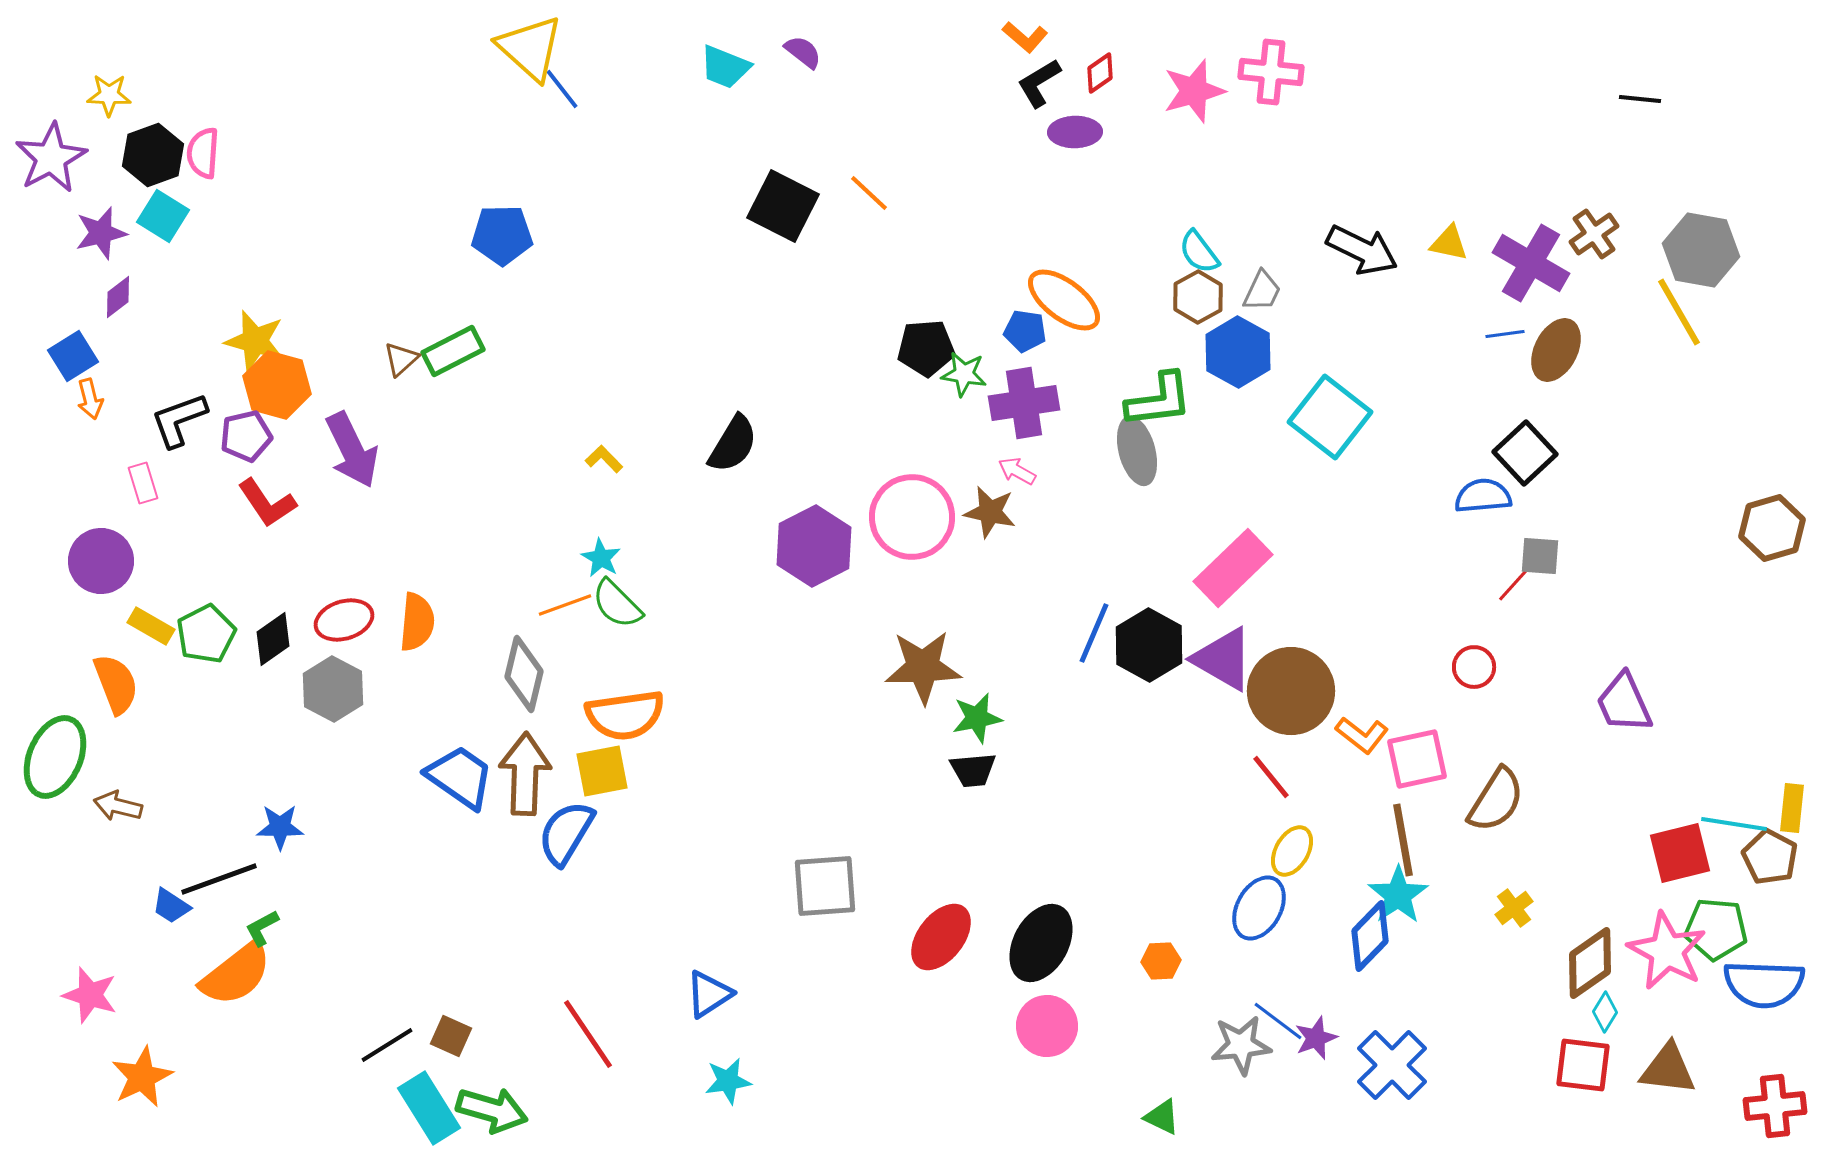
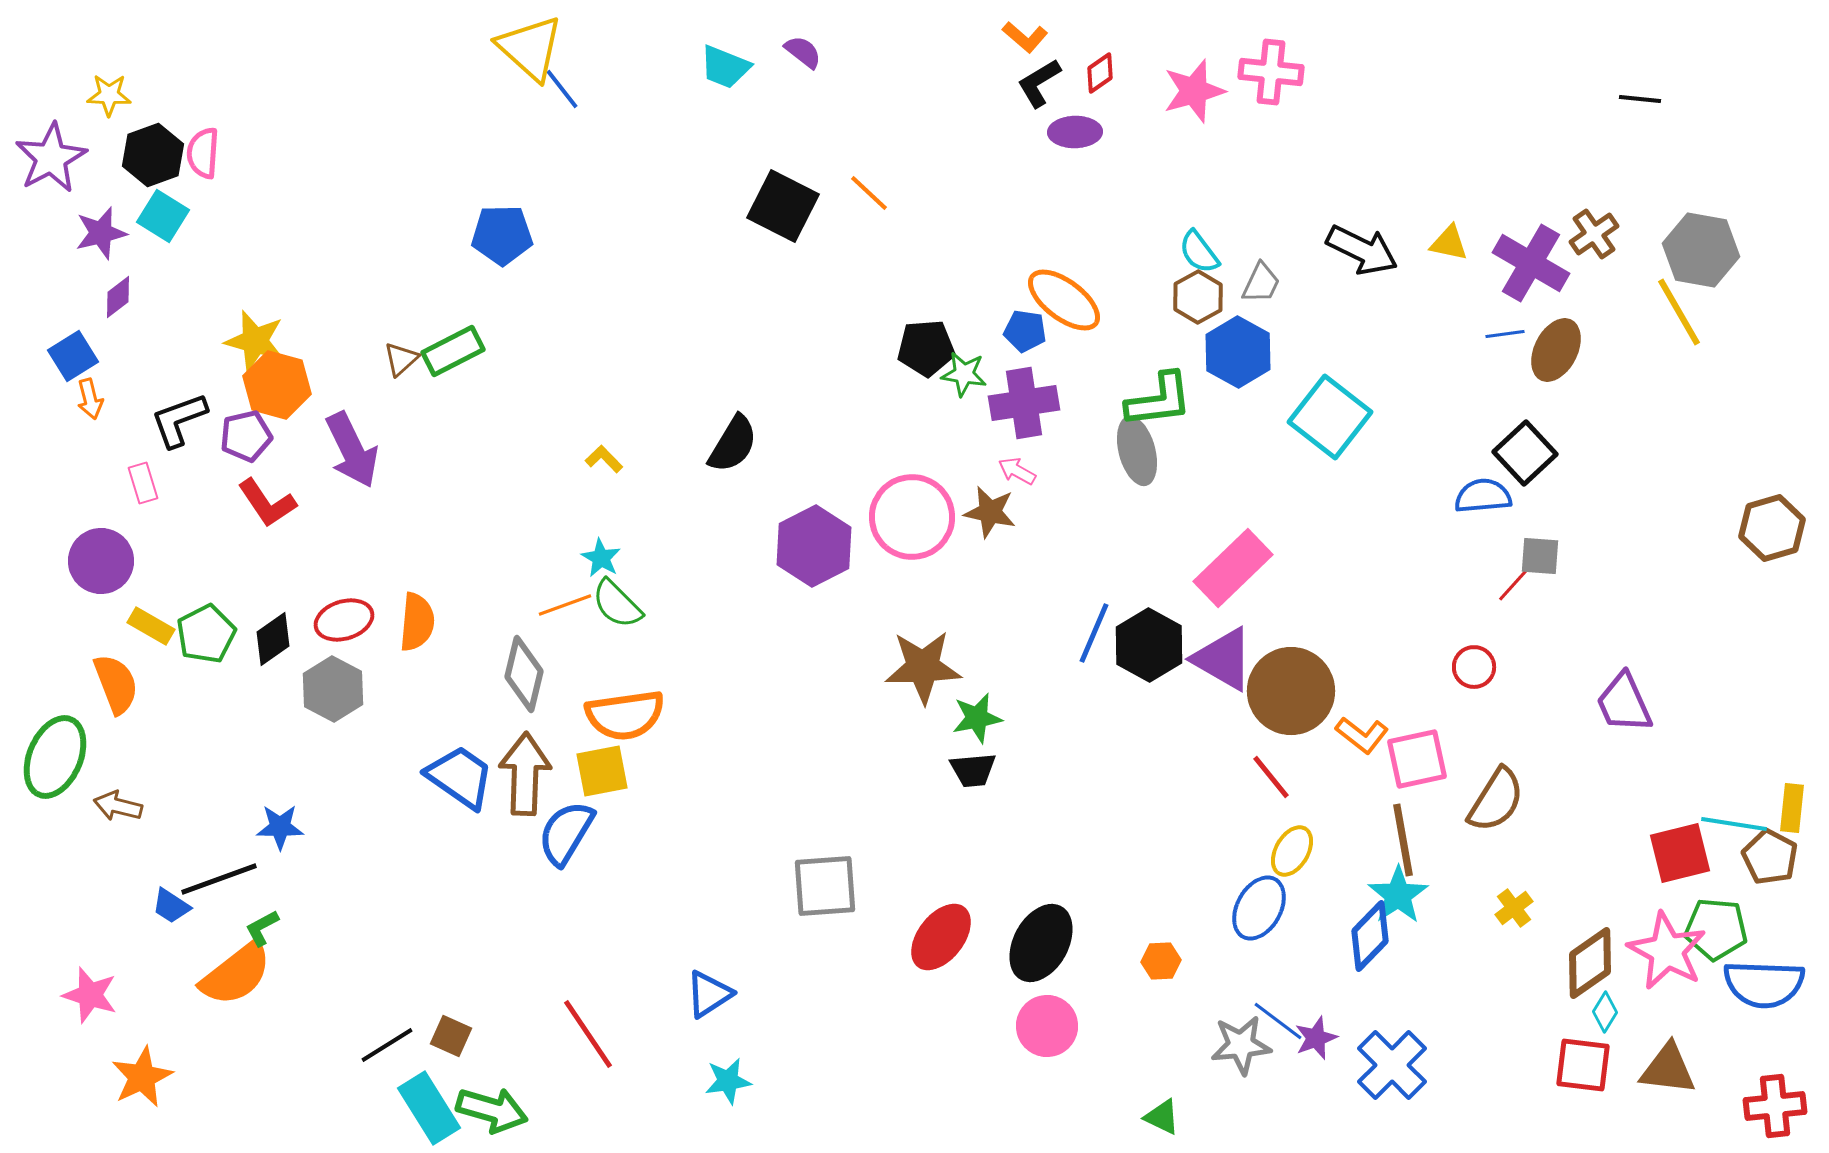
gray trapezoid at (1262, 291): moved 1 px left, 8 px up
